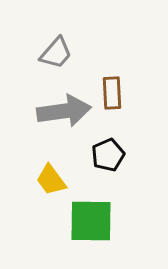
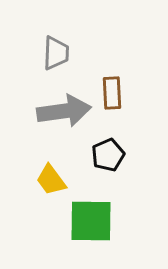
gray trapezoid: rotated 39 degrees counterclockwise
